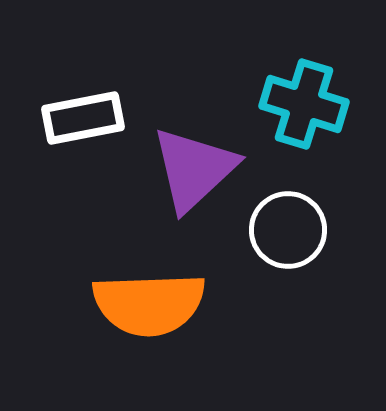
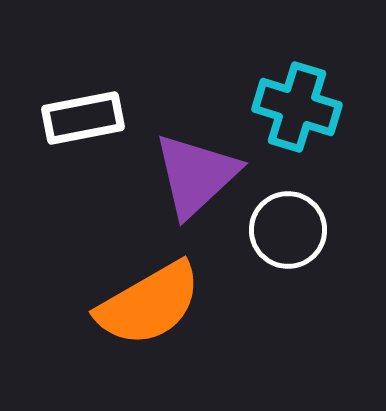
cyan cross: moved 7 px left, 3 px down
purple triangle: moved 2 px right, 6 px down
orange semicircle: rotated 28 degrees counterclockwise
